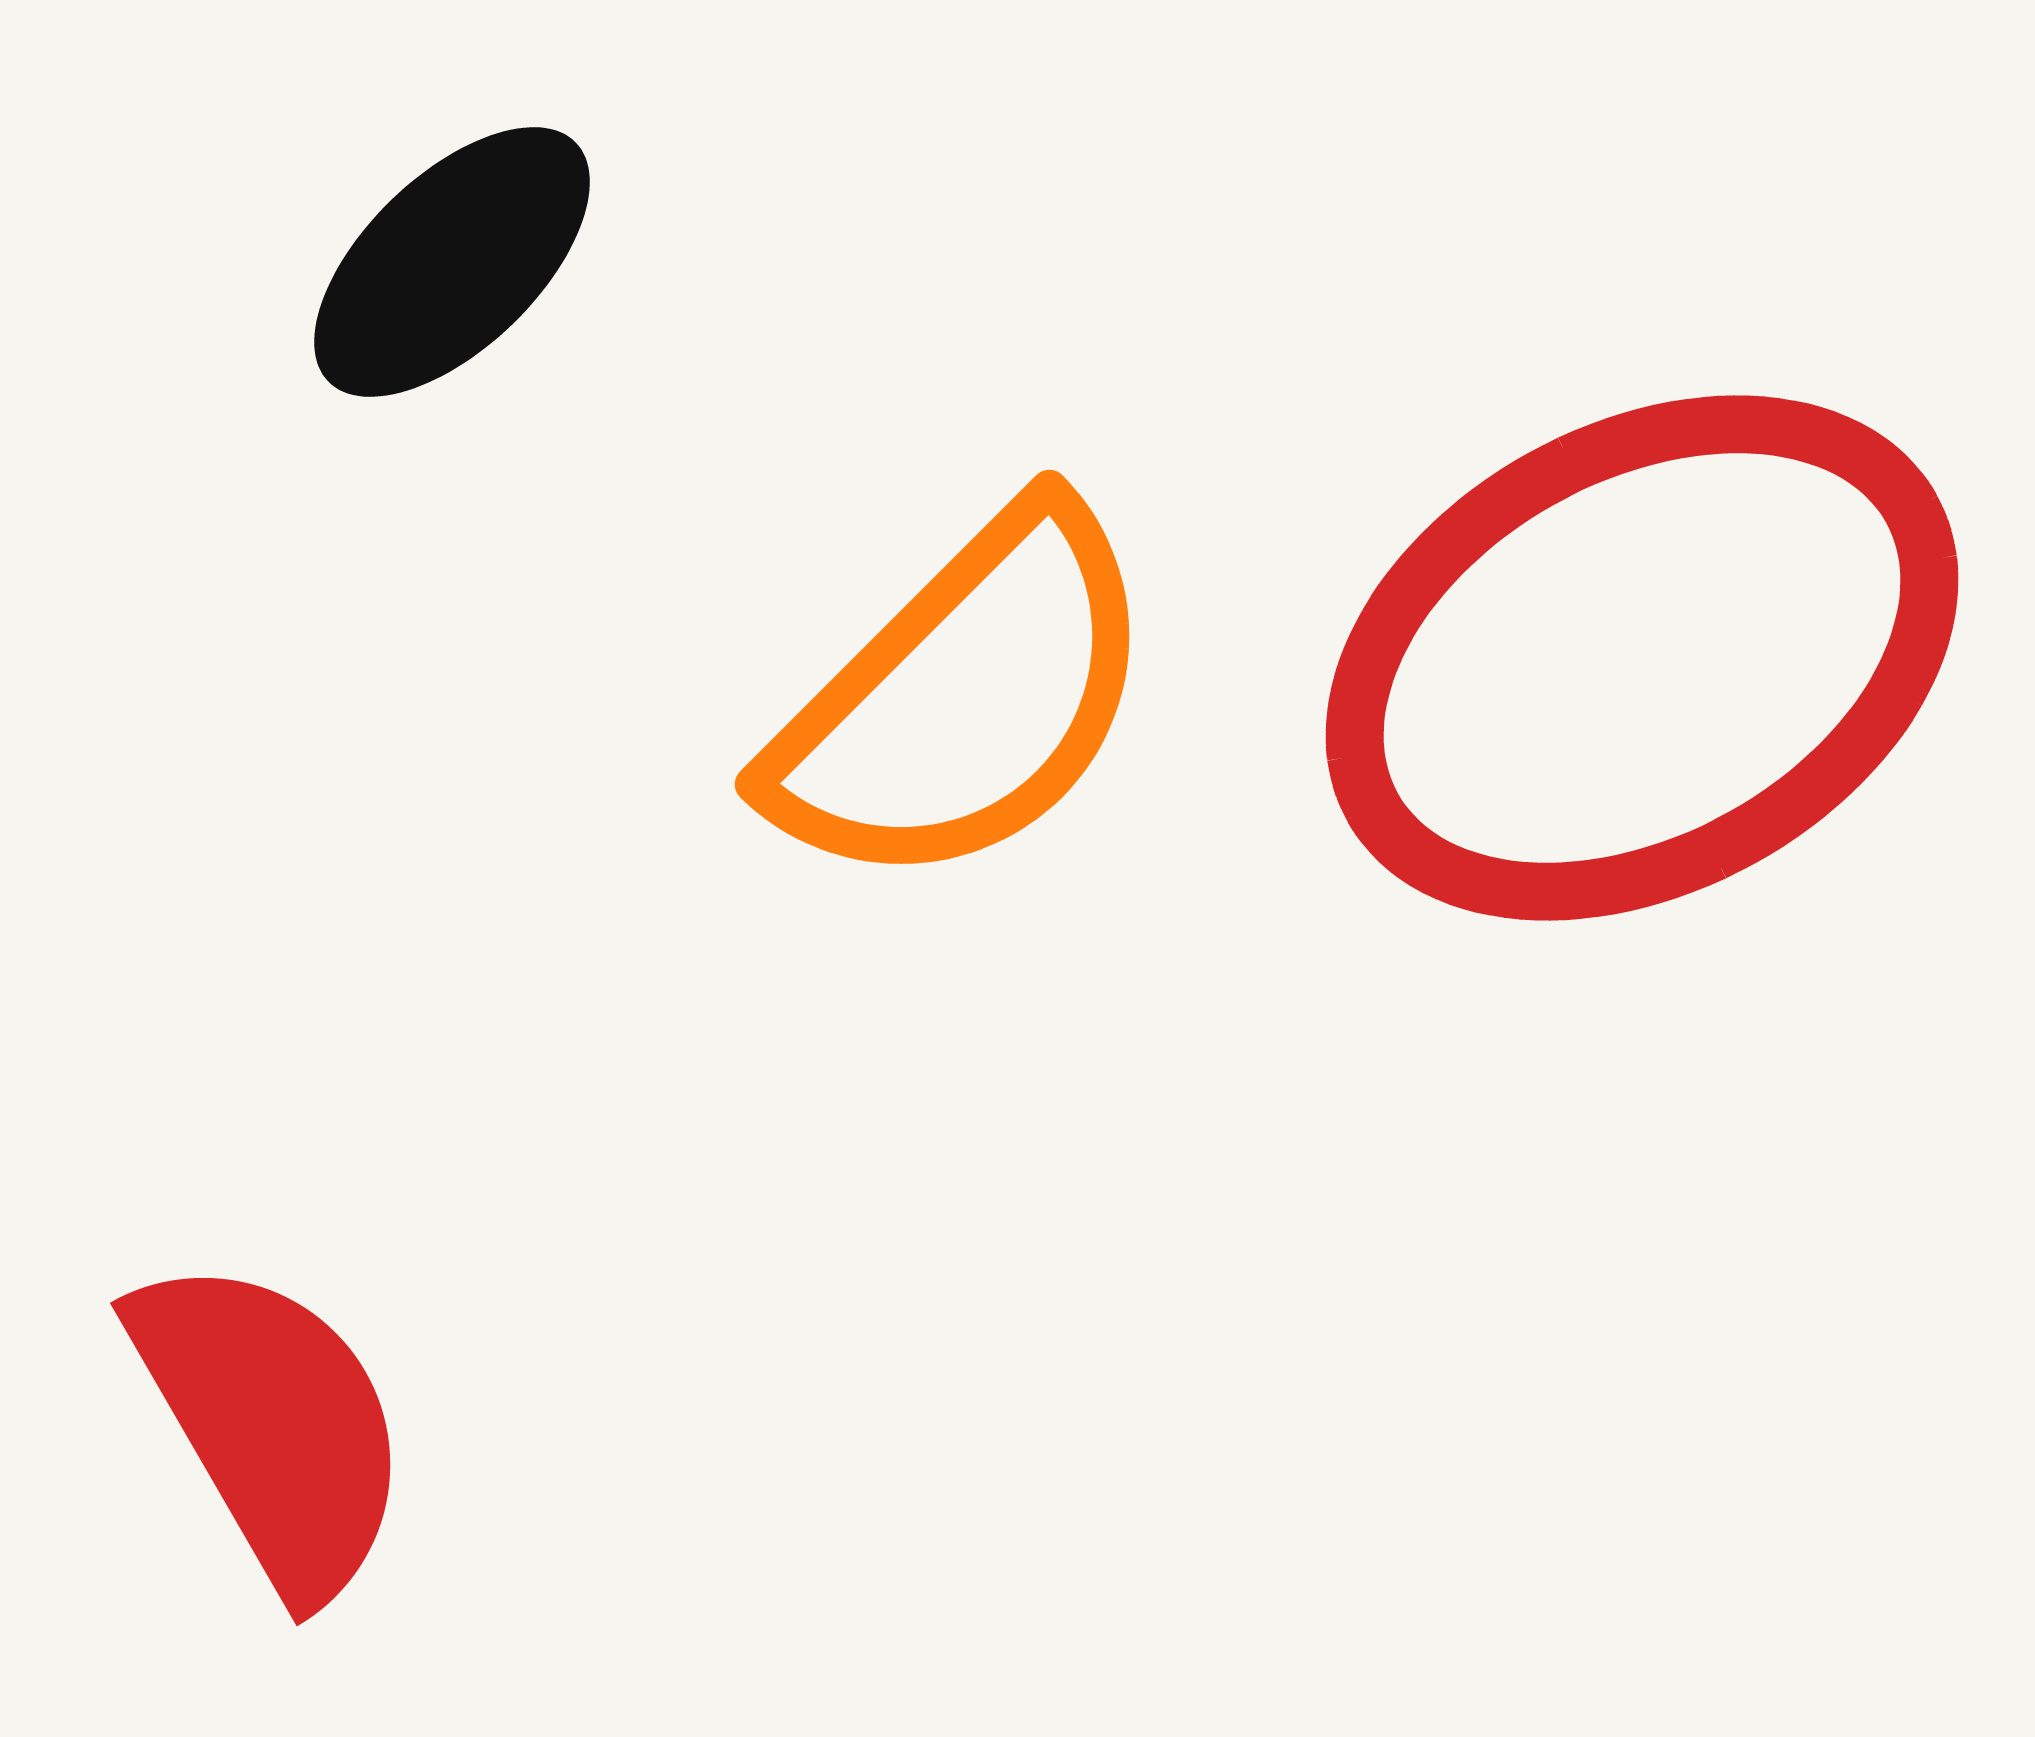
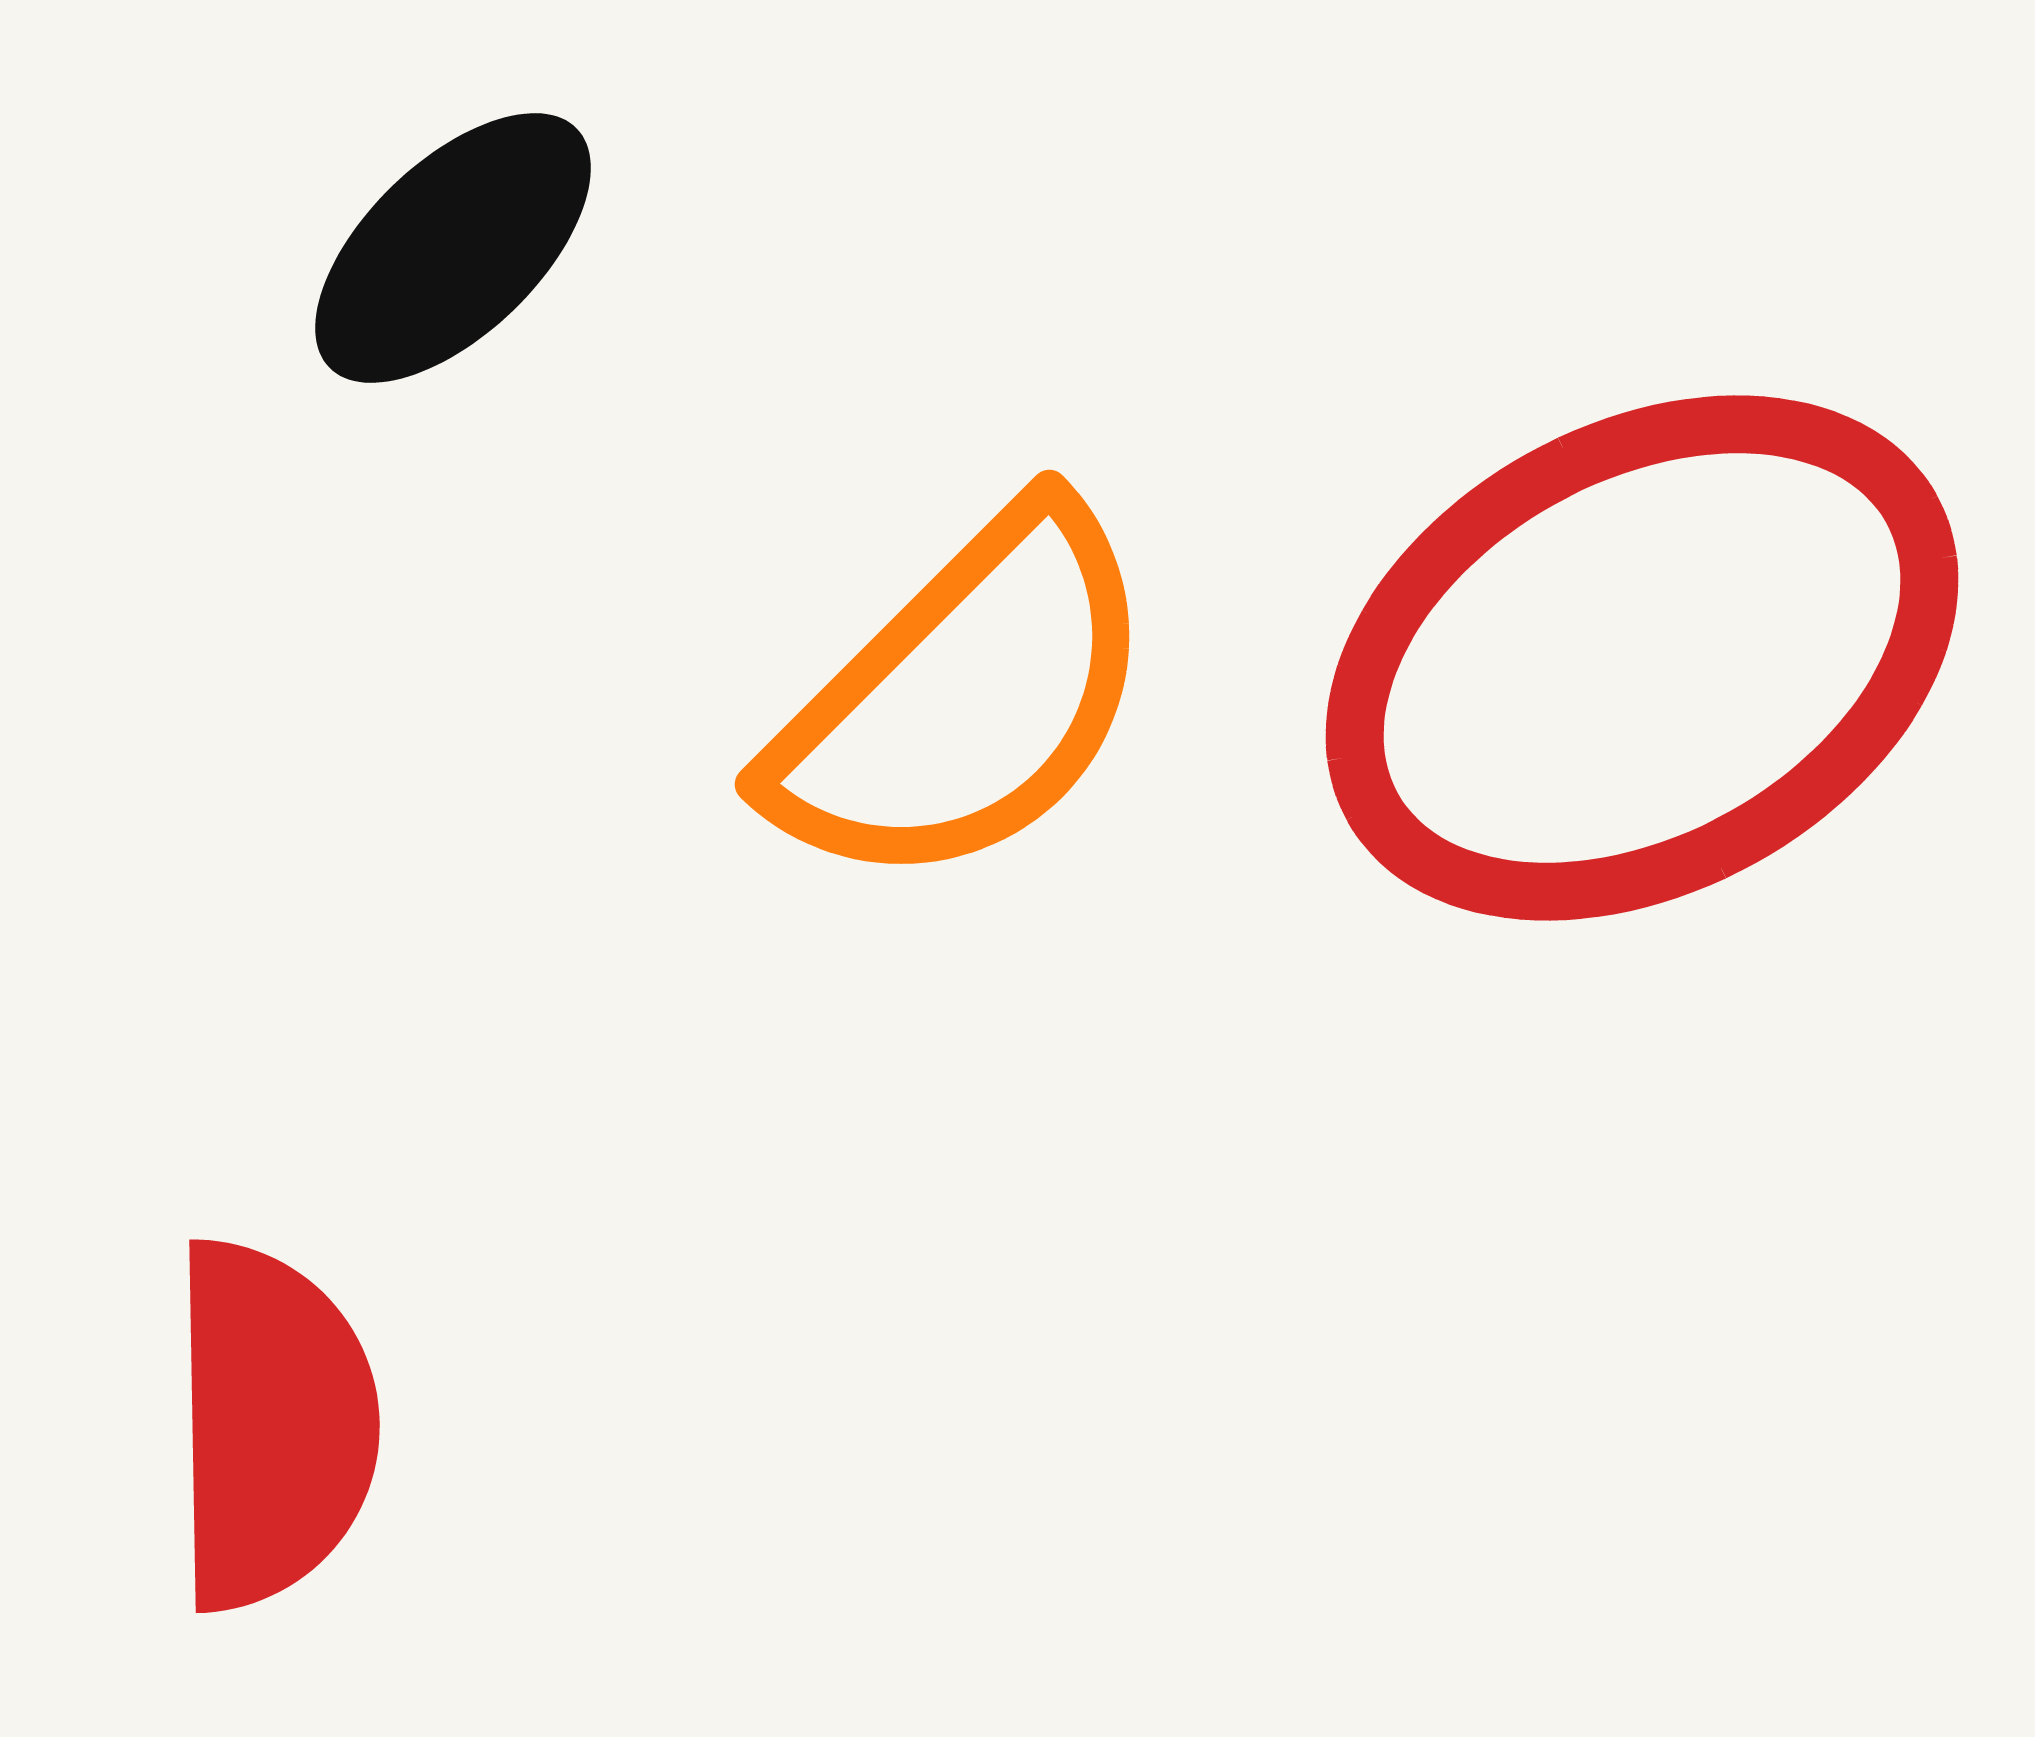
black ellipse: moved 1 px right, 14 px up
red semicircle: rotated 29 degrees clockwise
